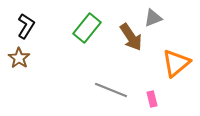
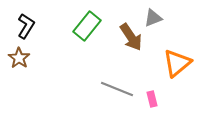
green rectangle: moved 2 px up
orange triangle: moved 1 px right
gray line: moved 6 px right, 1 px up
